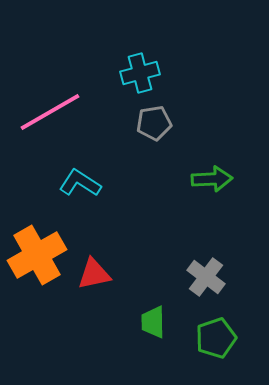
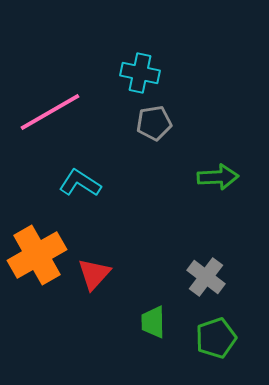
cyan cross: rotated 27 degrees clockwise
green arrow: moved 6 px right, 2 px up
red triangle: rotated 36 degrees counterclockwise
